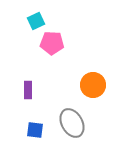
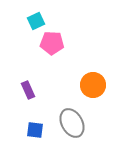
purple rectangle: rotated 24 degrees counterclockwise
